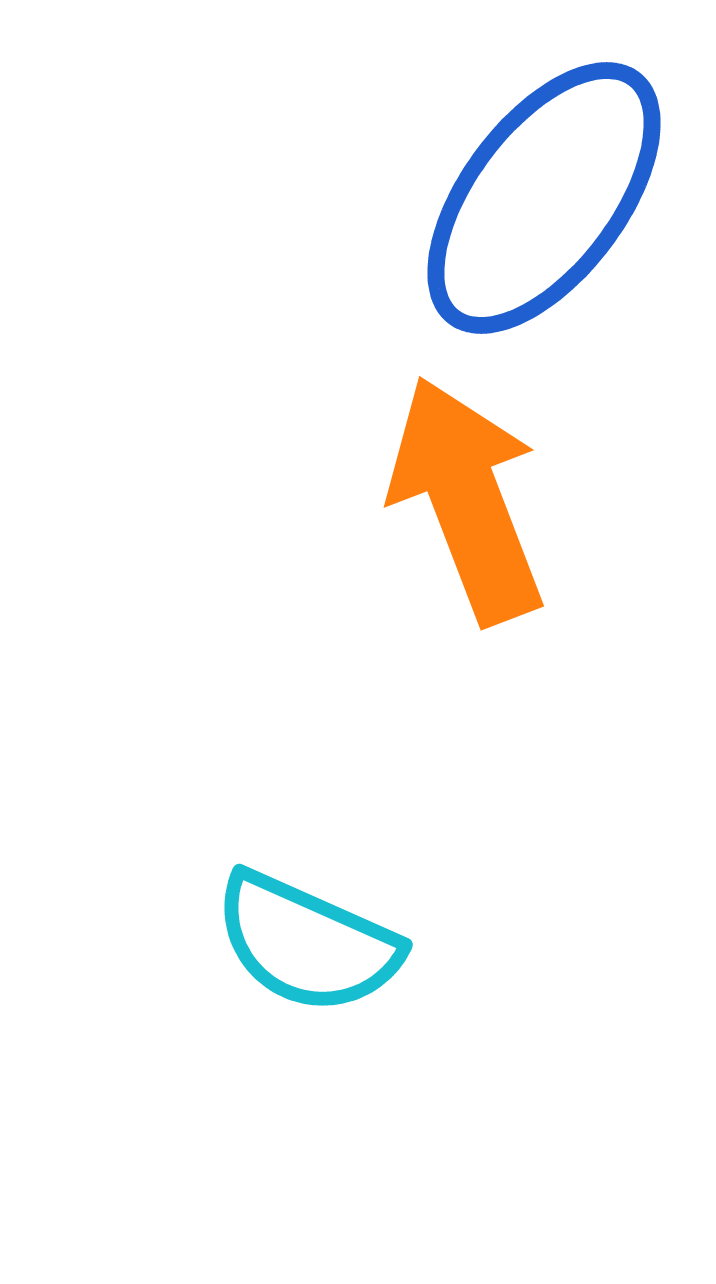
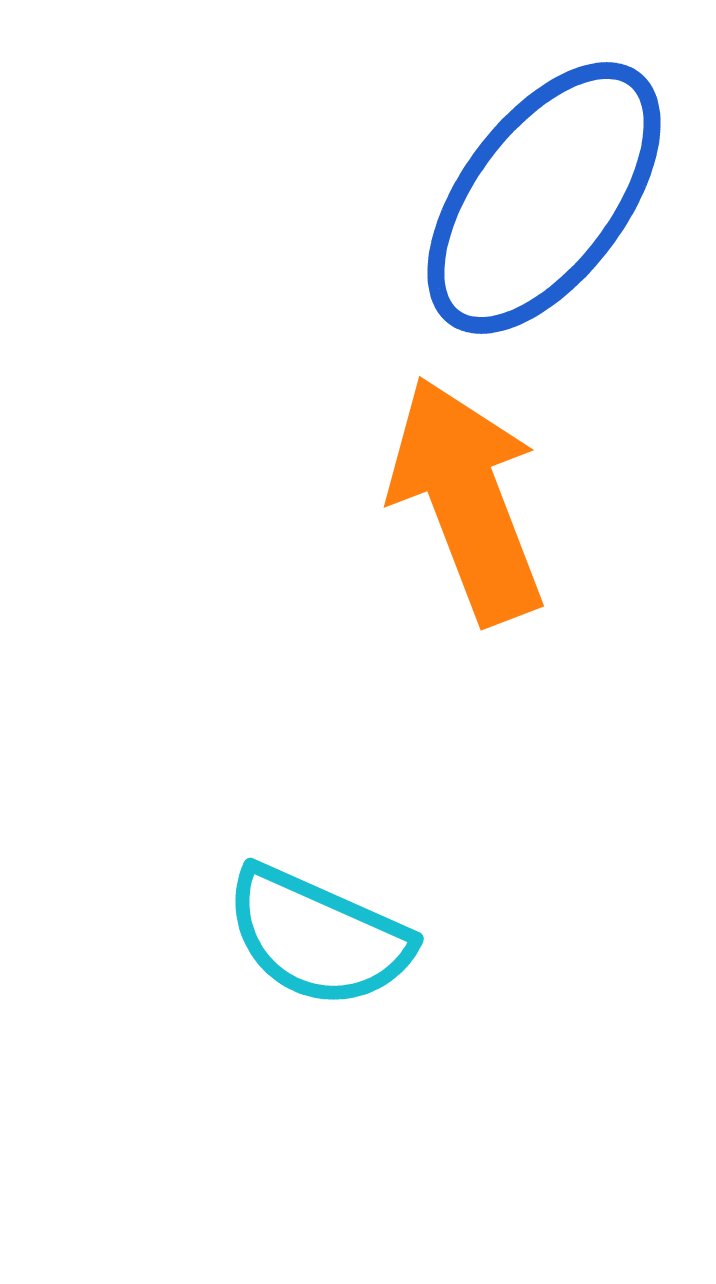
cyan semicircle: moved 11 px right, 6 px up
